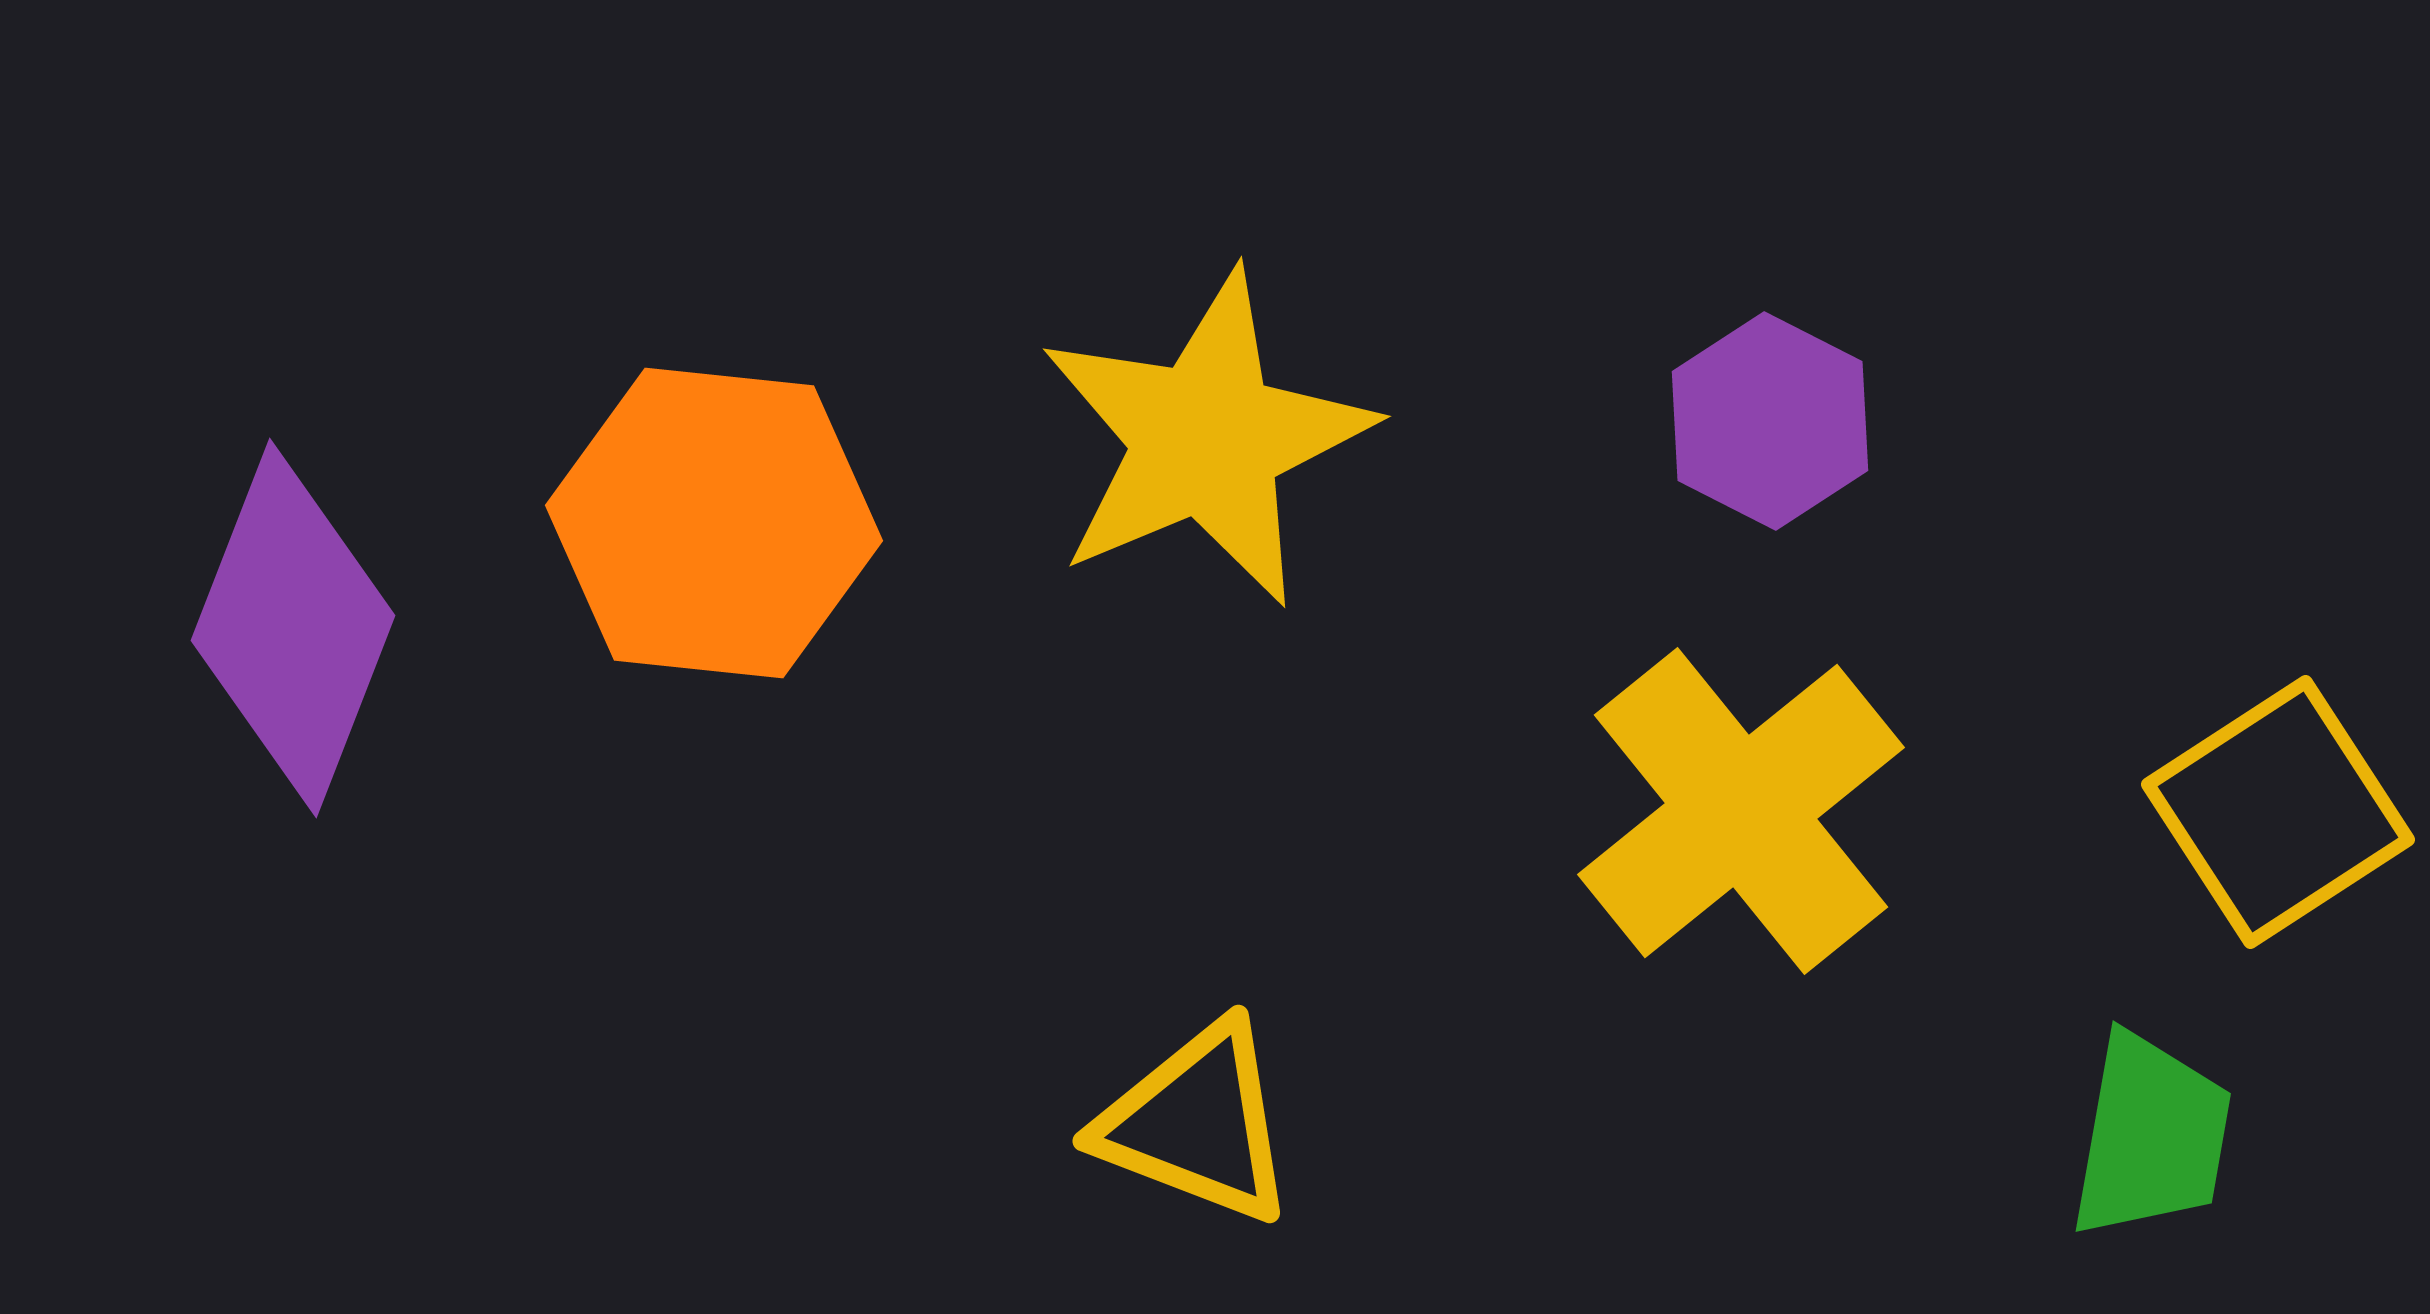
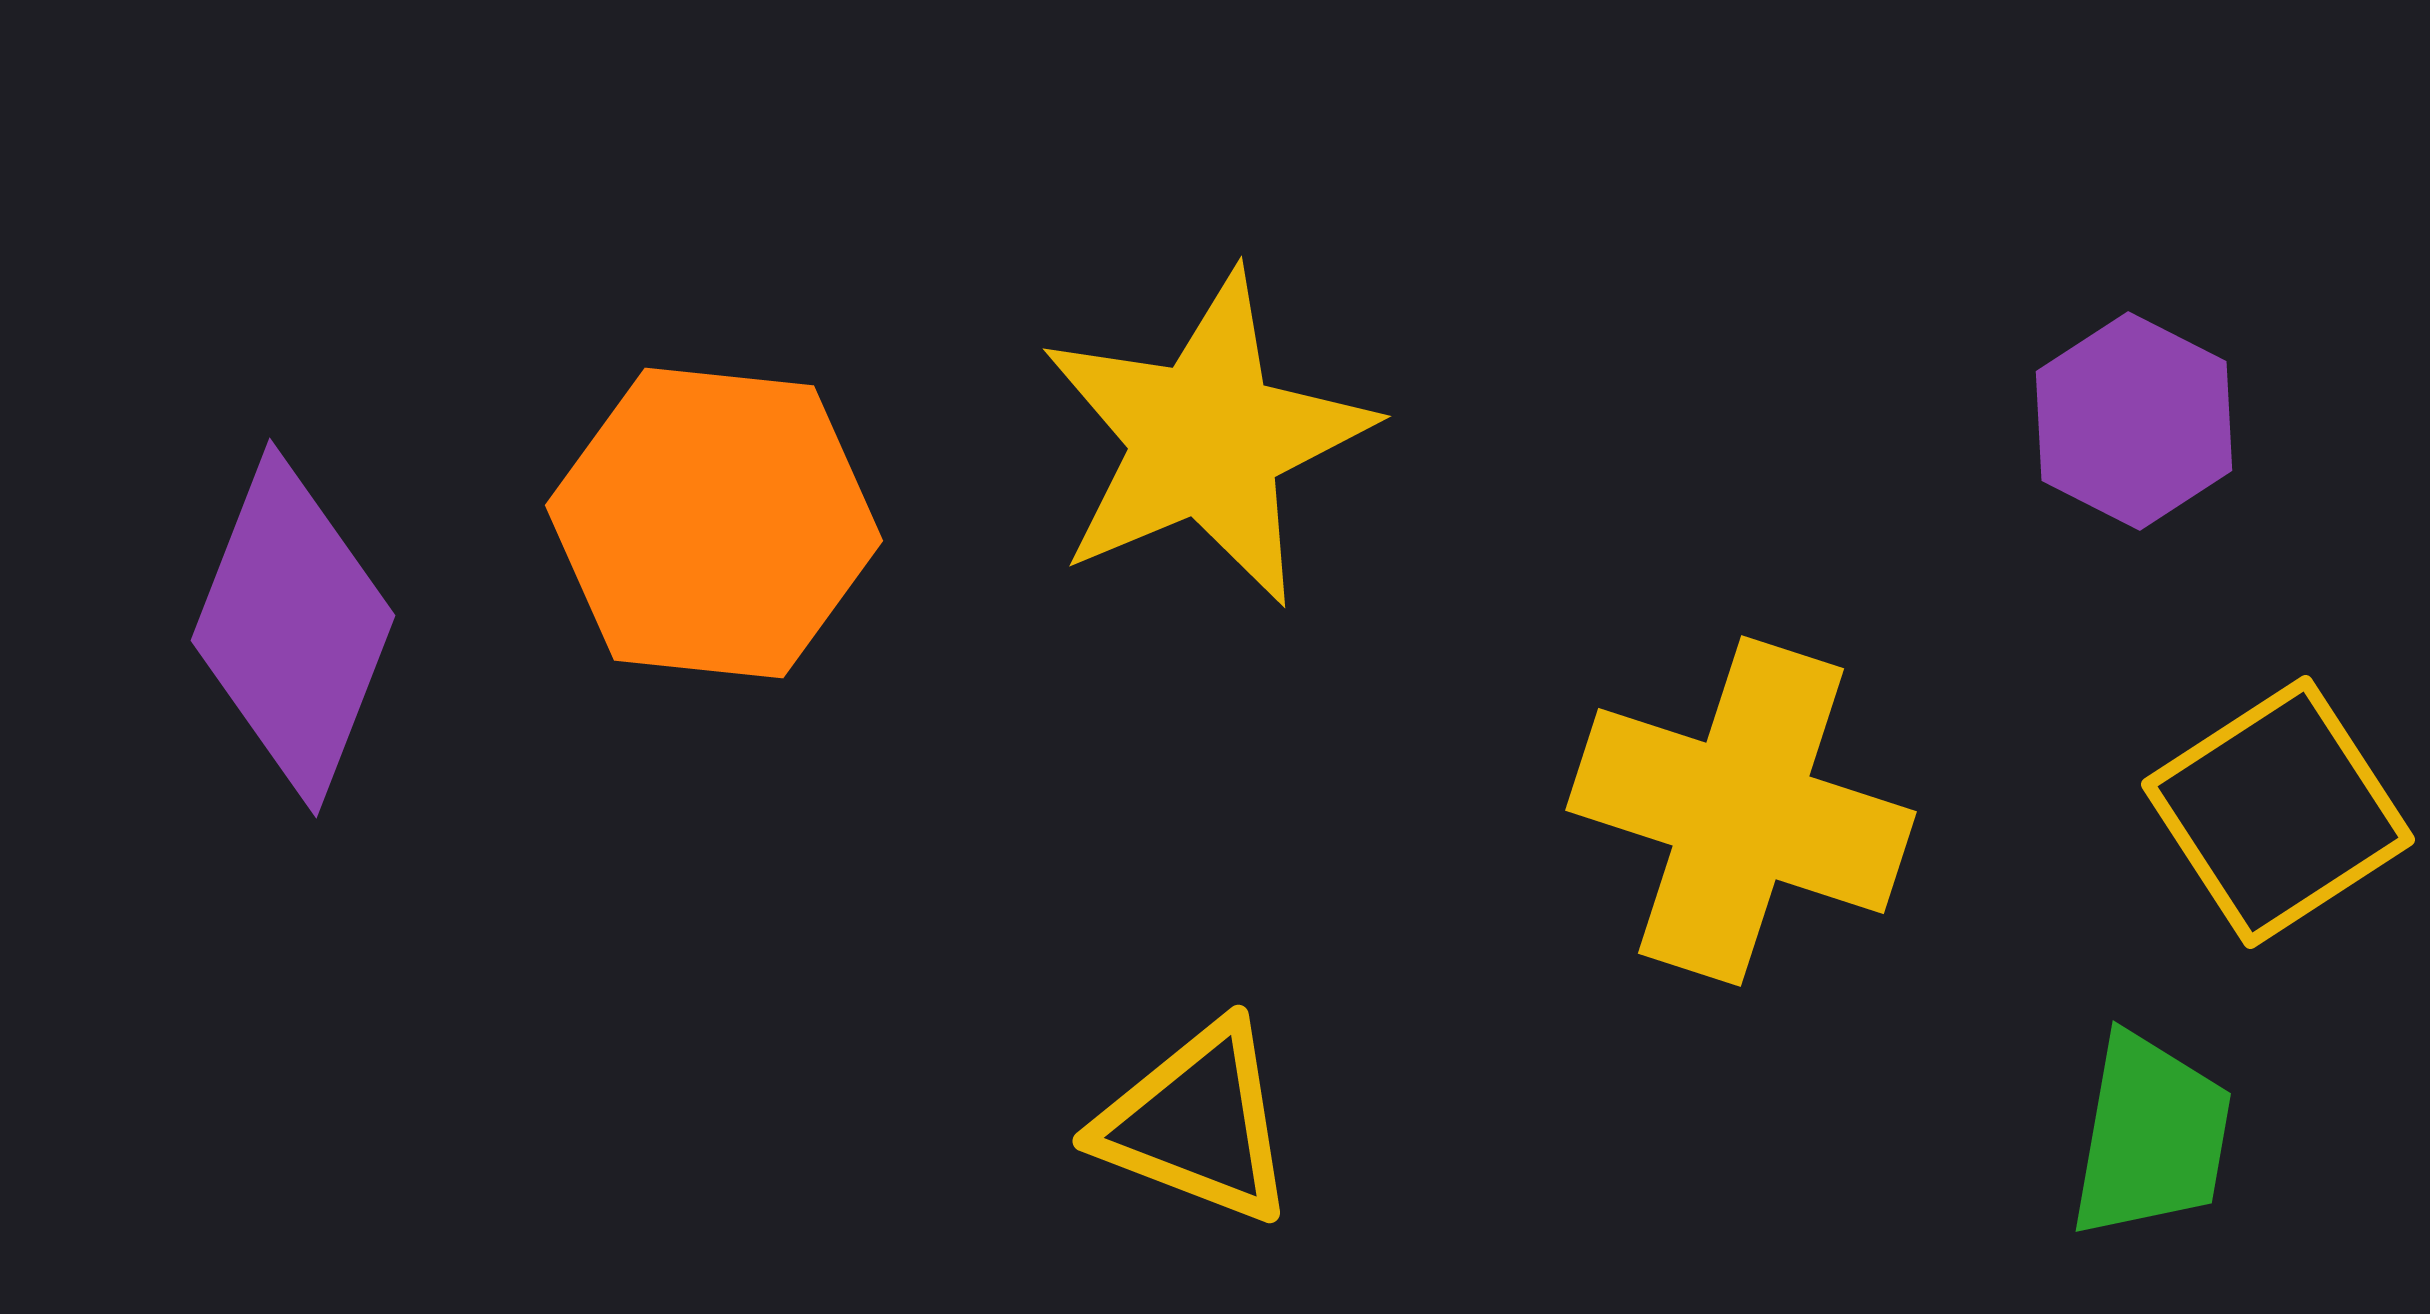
purple hexagon: moved 364 px right
yellow cross: rotated 33 degrees counterclockwise
